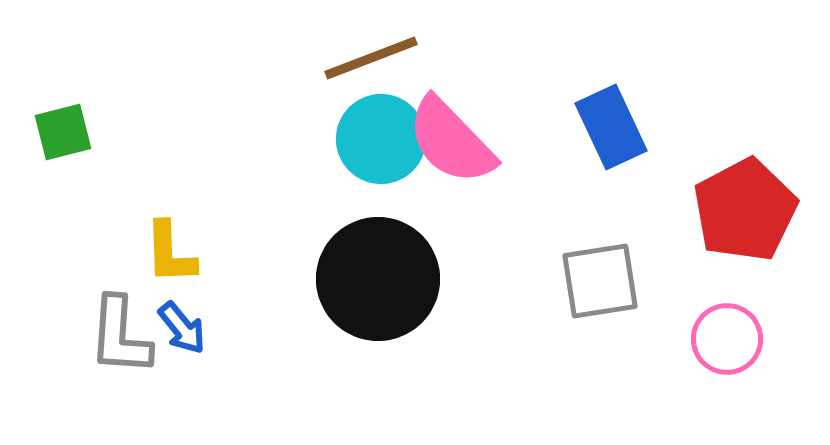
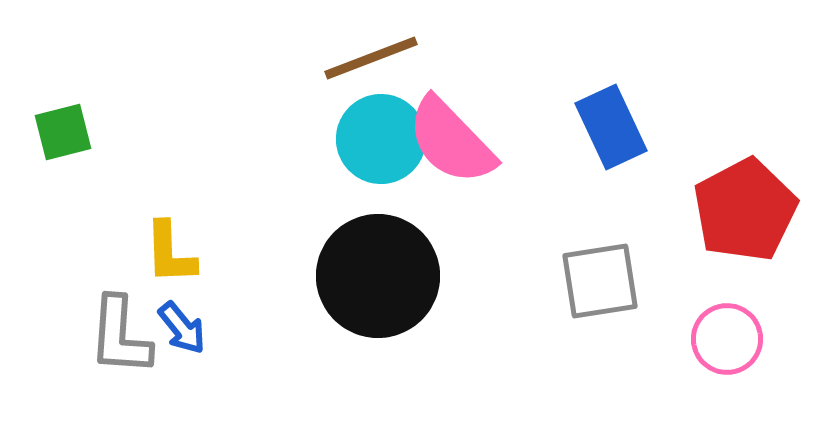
black circle: moved 3 px up
